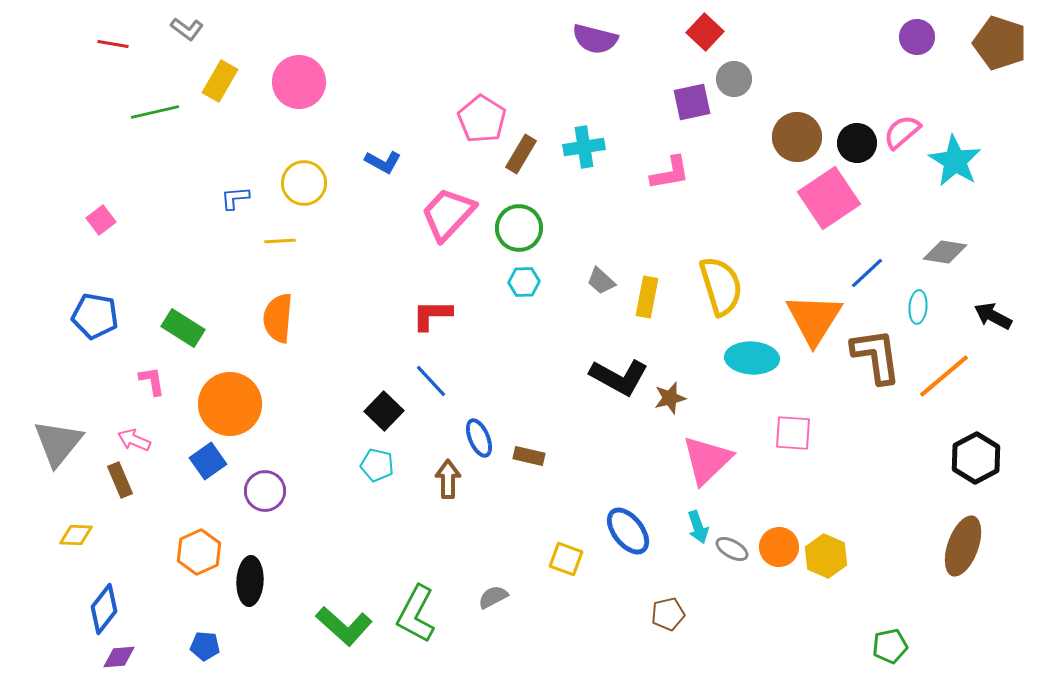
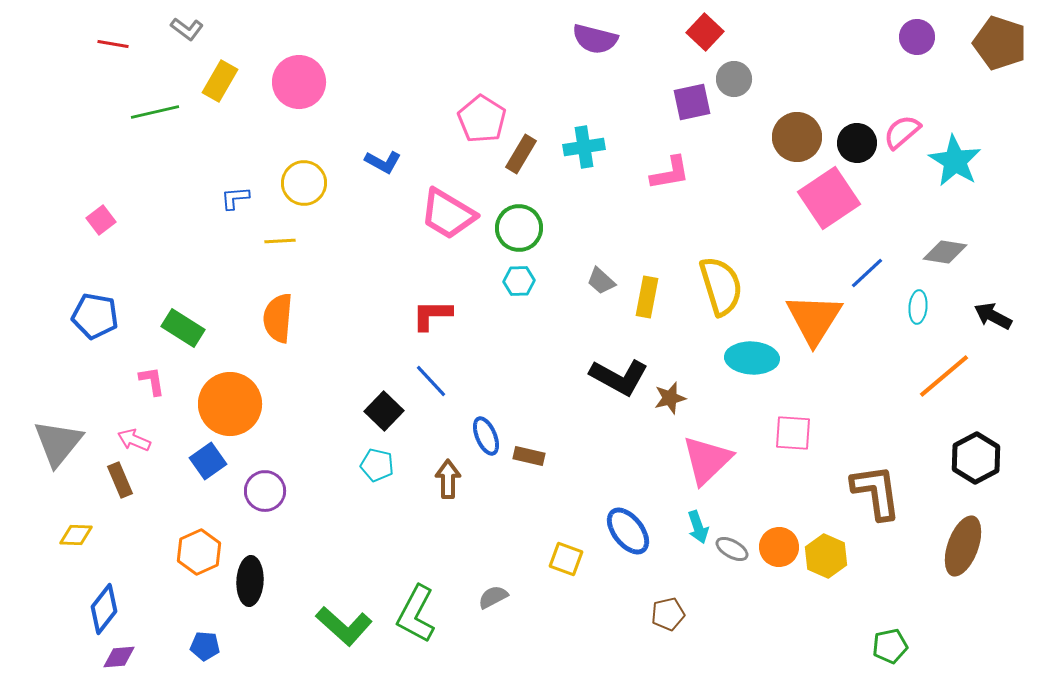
pink trapezoid at (448, 214): rotated 102 degrees counterclockwise
cyan hexagon at (524, 282): moved 5 px left, 1 px up
brown L-shape at (876, 356): moved 136 px down
blue ellipse at (479, 438): moved 7 px right, 2 px up
